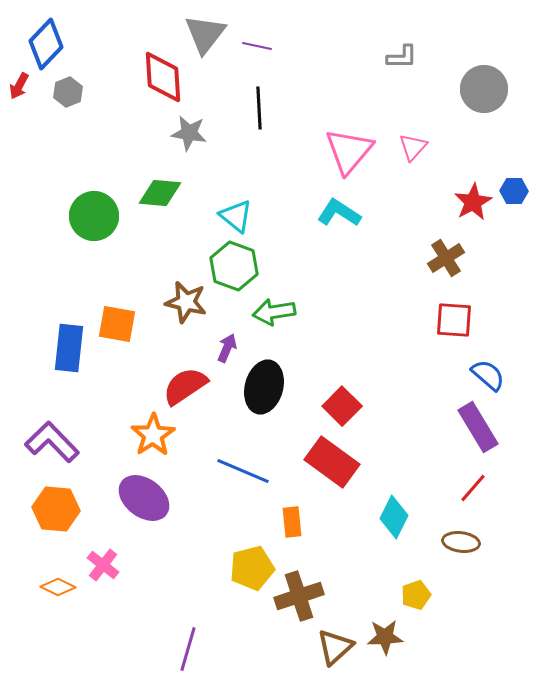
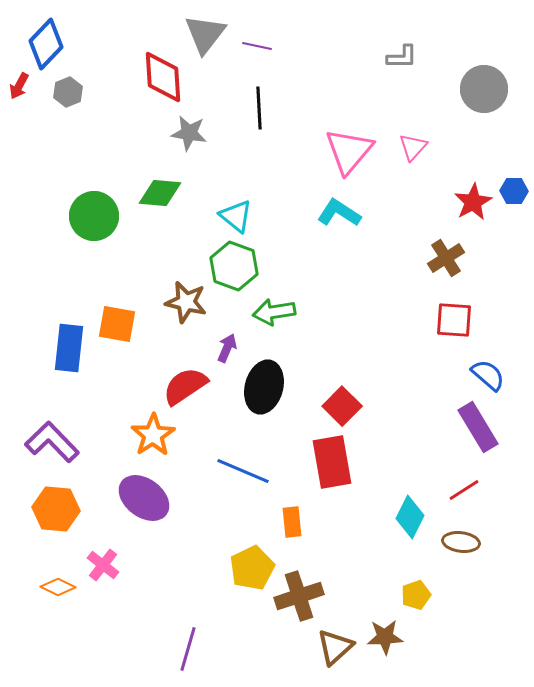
red rectangle at (332, 462): rotated 44 degrees clockwise
red line at (473, 488): moved 9 px left, 2 px down; rotated 16 degrees clockwise
cyan diamond at (394, 517): moved 16 px right
yellow pentagon at (252, 568): rotated 12 degrees counterclockwise
